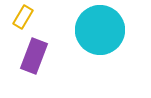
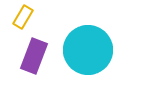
cyan circle: moved 12 px left, 20 px down
